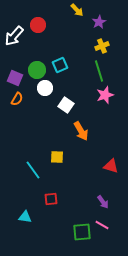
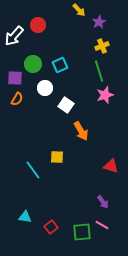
yellow arrow: moved 2 px right
green circle: moved 4 px left, 6 px up
purple square: rotated 21 degrees counterclockwise
red square: moved 28 px down; rotated 32 degrees counterclockwise
